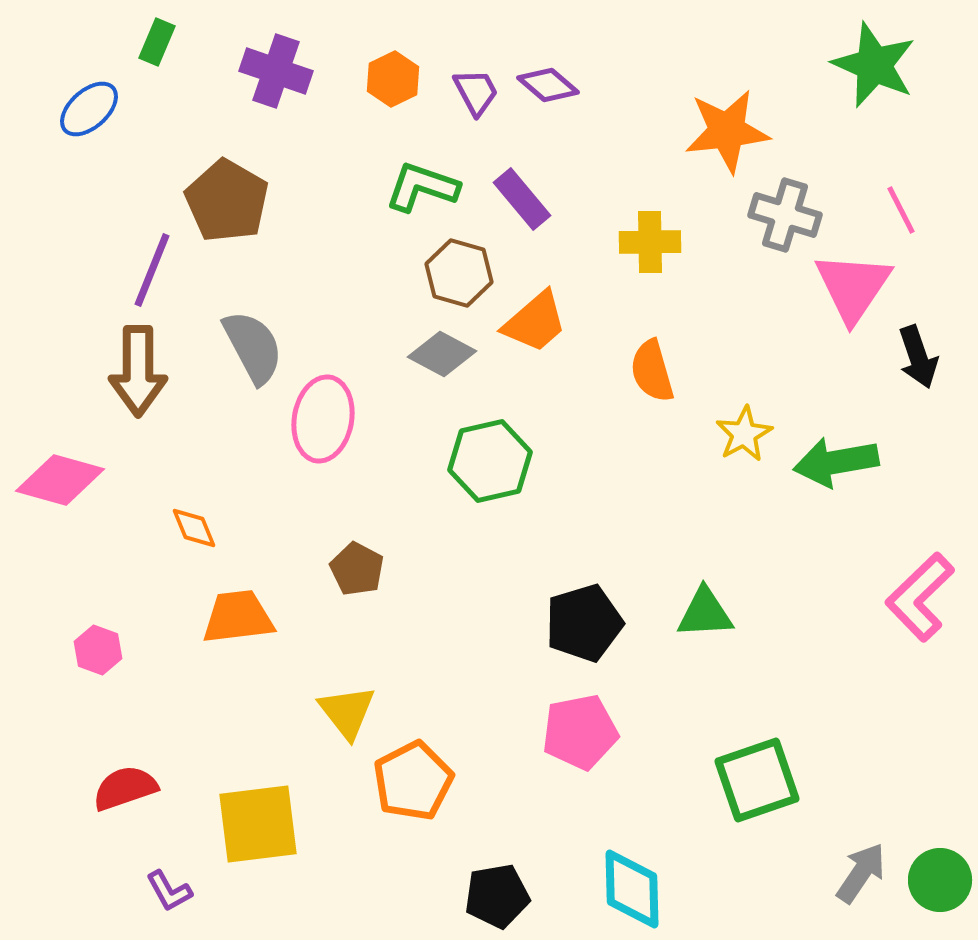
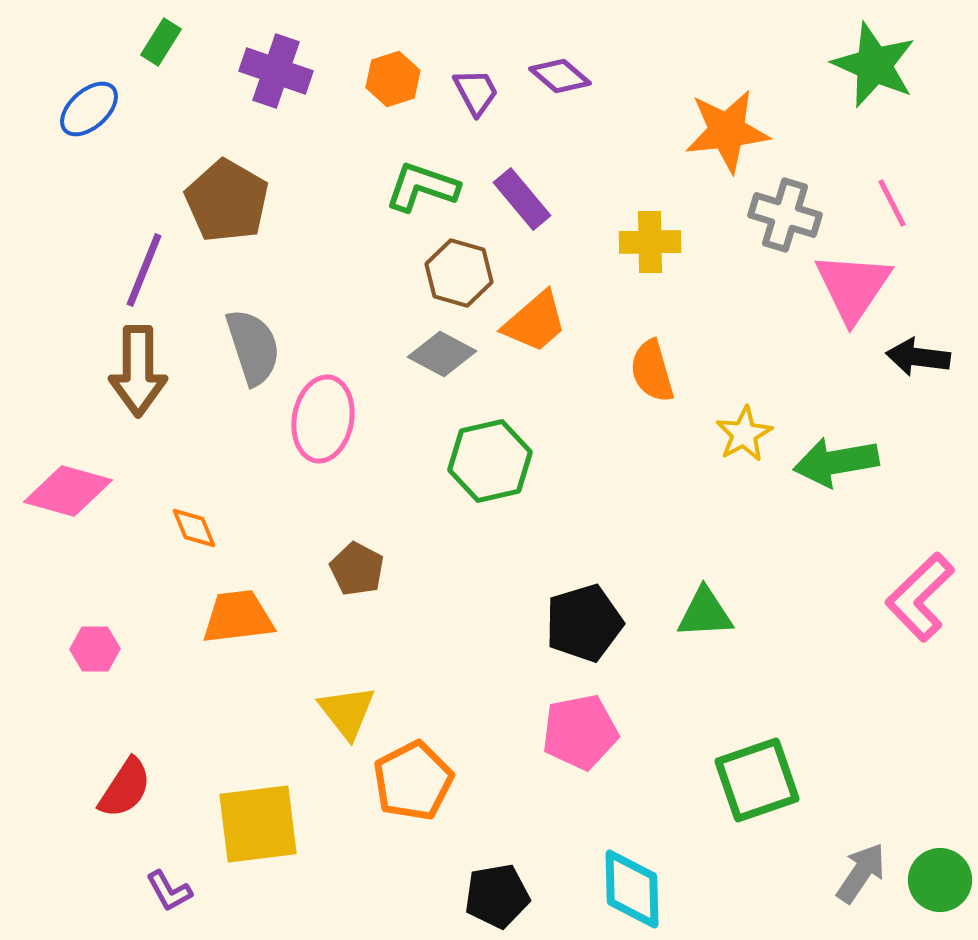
green rectangle at (157, 42): moved 4 px right; rotated 9 degrees clockwise
orange hexagon at (393, 79): rotated 8 degrees clockwise
purple diamond at (548, 85): moved 12 px right, 9 px up
pink line at (901, 210): moved 9 px left, 7 px up
purple line at (152, 270): moved 8 px left
gray semicircle at (253, 347): rotated 10 degrees clockwise
black arrow at (918, 357): rotated 116 degrees clockwise
pink diamond at (60, 480): moved 8 px right, 11 px down
pink hexagon at (98, 650): moved 3 px left, 1 px up; rotated 21 degrees counterclockwise
red semicircle at (125, 788): rotated 142 degrees clockwise
